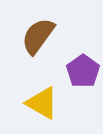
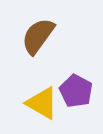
purple pentagon: moved 7 px left, 20 px down; rotated 8 degrees counterclockwise
